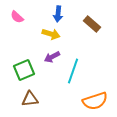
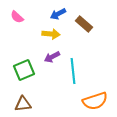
blue arrow: rotated 56 degrees clockwise
brown rectangle: moved 8 px left
yellow arrow: rotated 12 degrees counterclockwise
cyan line: rotated 25 degrees counterclockwise
brown triangle: moved 7 px left, 5 px down
